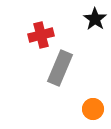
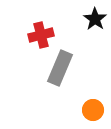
orange circle: moved 1 px down
